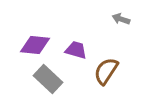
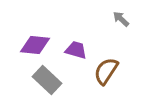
gray arrow: rotated 24 degrees clockwise
gray rectangle: moved 1 px left, 1 px down
